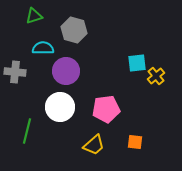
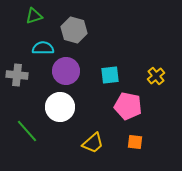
cyan square: moved 27 px left, 12 px down
gray cross: moved 2 px right, 3 px down
pink pentagon: moved 22 px right, 3 px up; rotated 20 degrees clockwise
green line: rotated 55 degrees counterclockwise
yellow trapezoid: moved 1 px left, 2 px up
